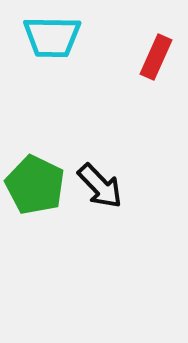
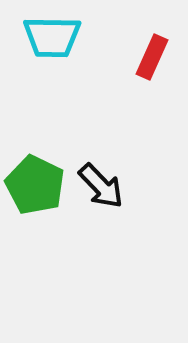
red rectangle: moved 4 px left
black arrow: moved 1 px right
